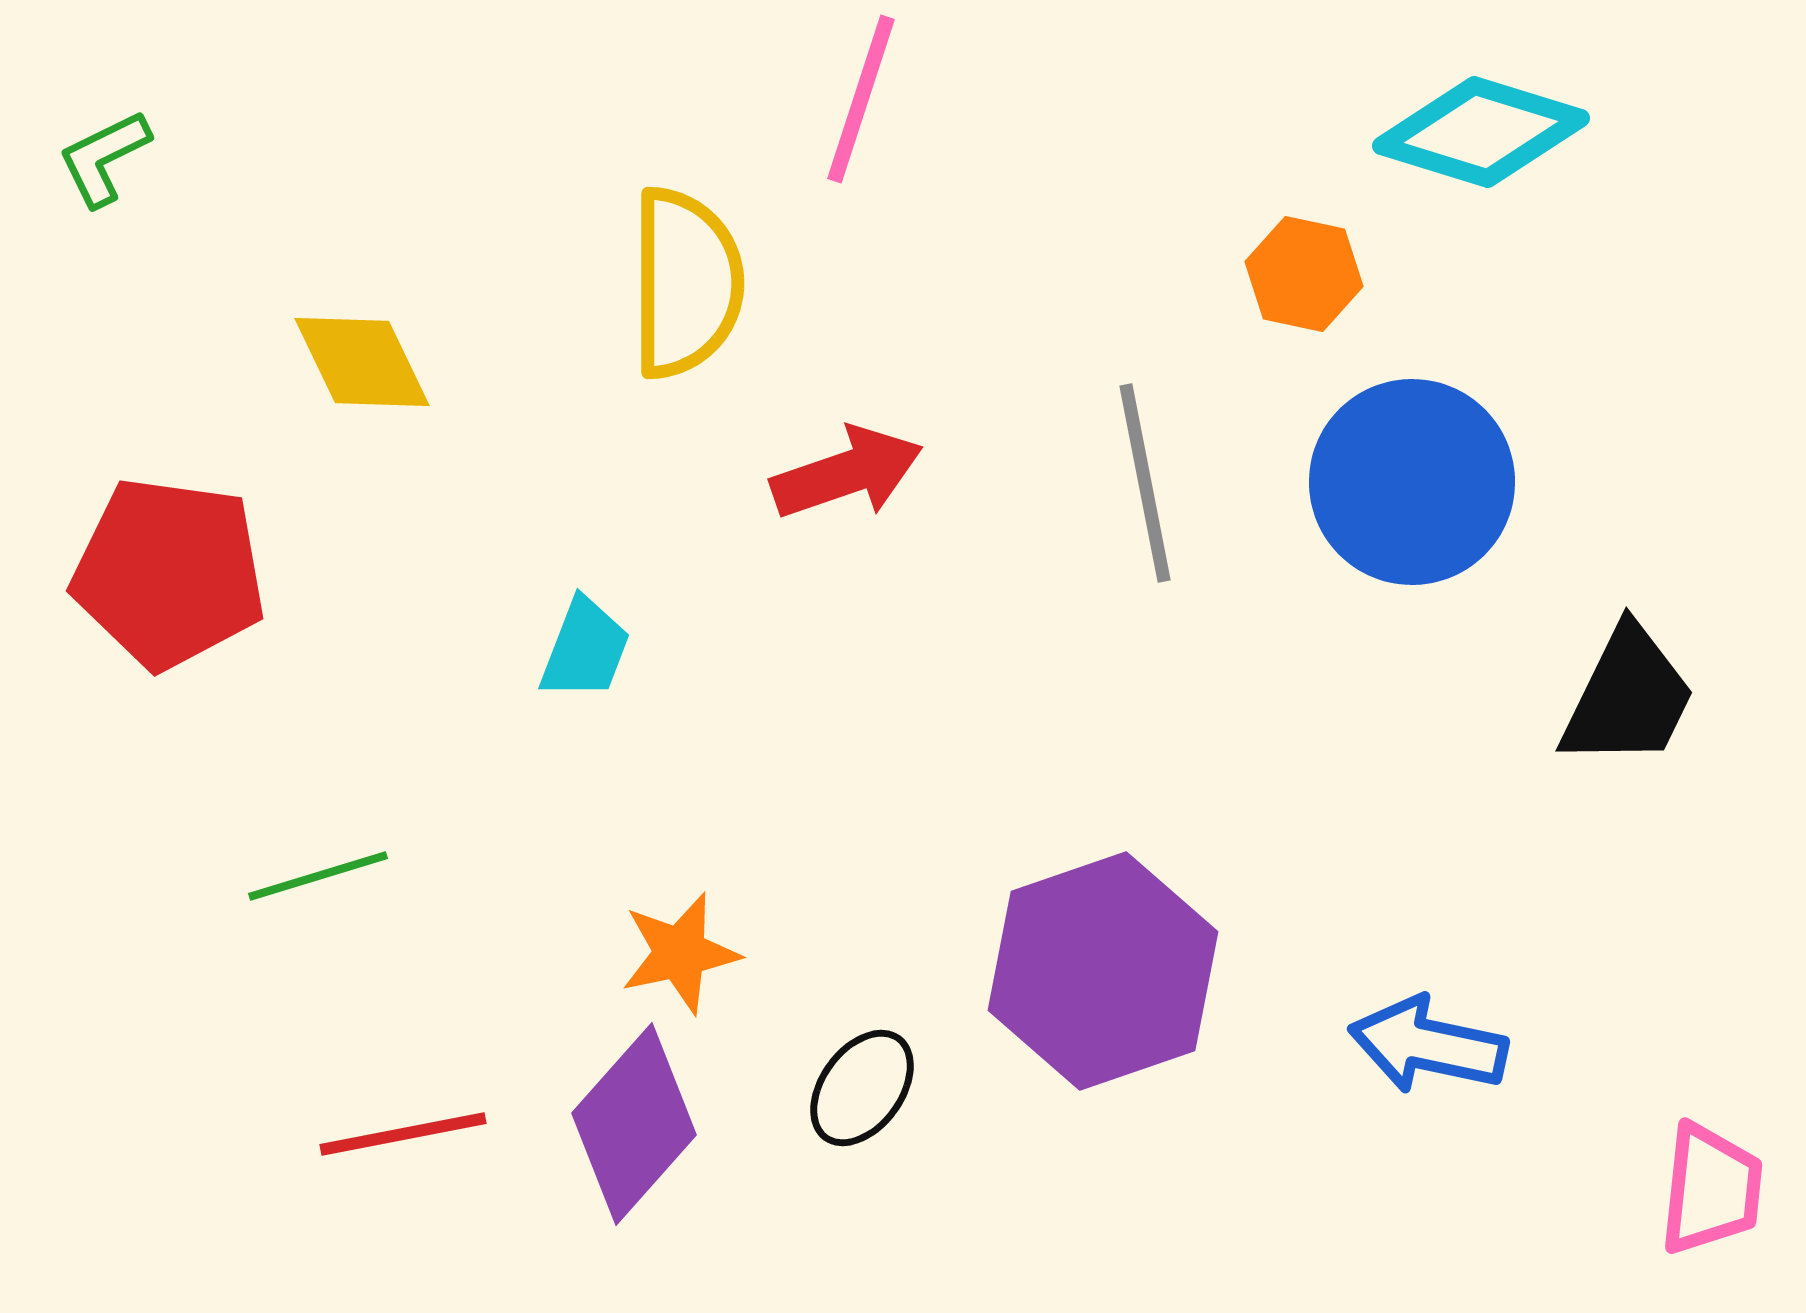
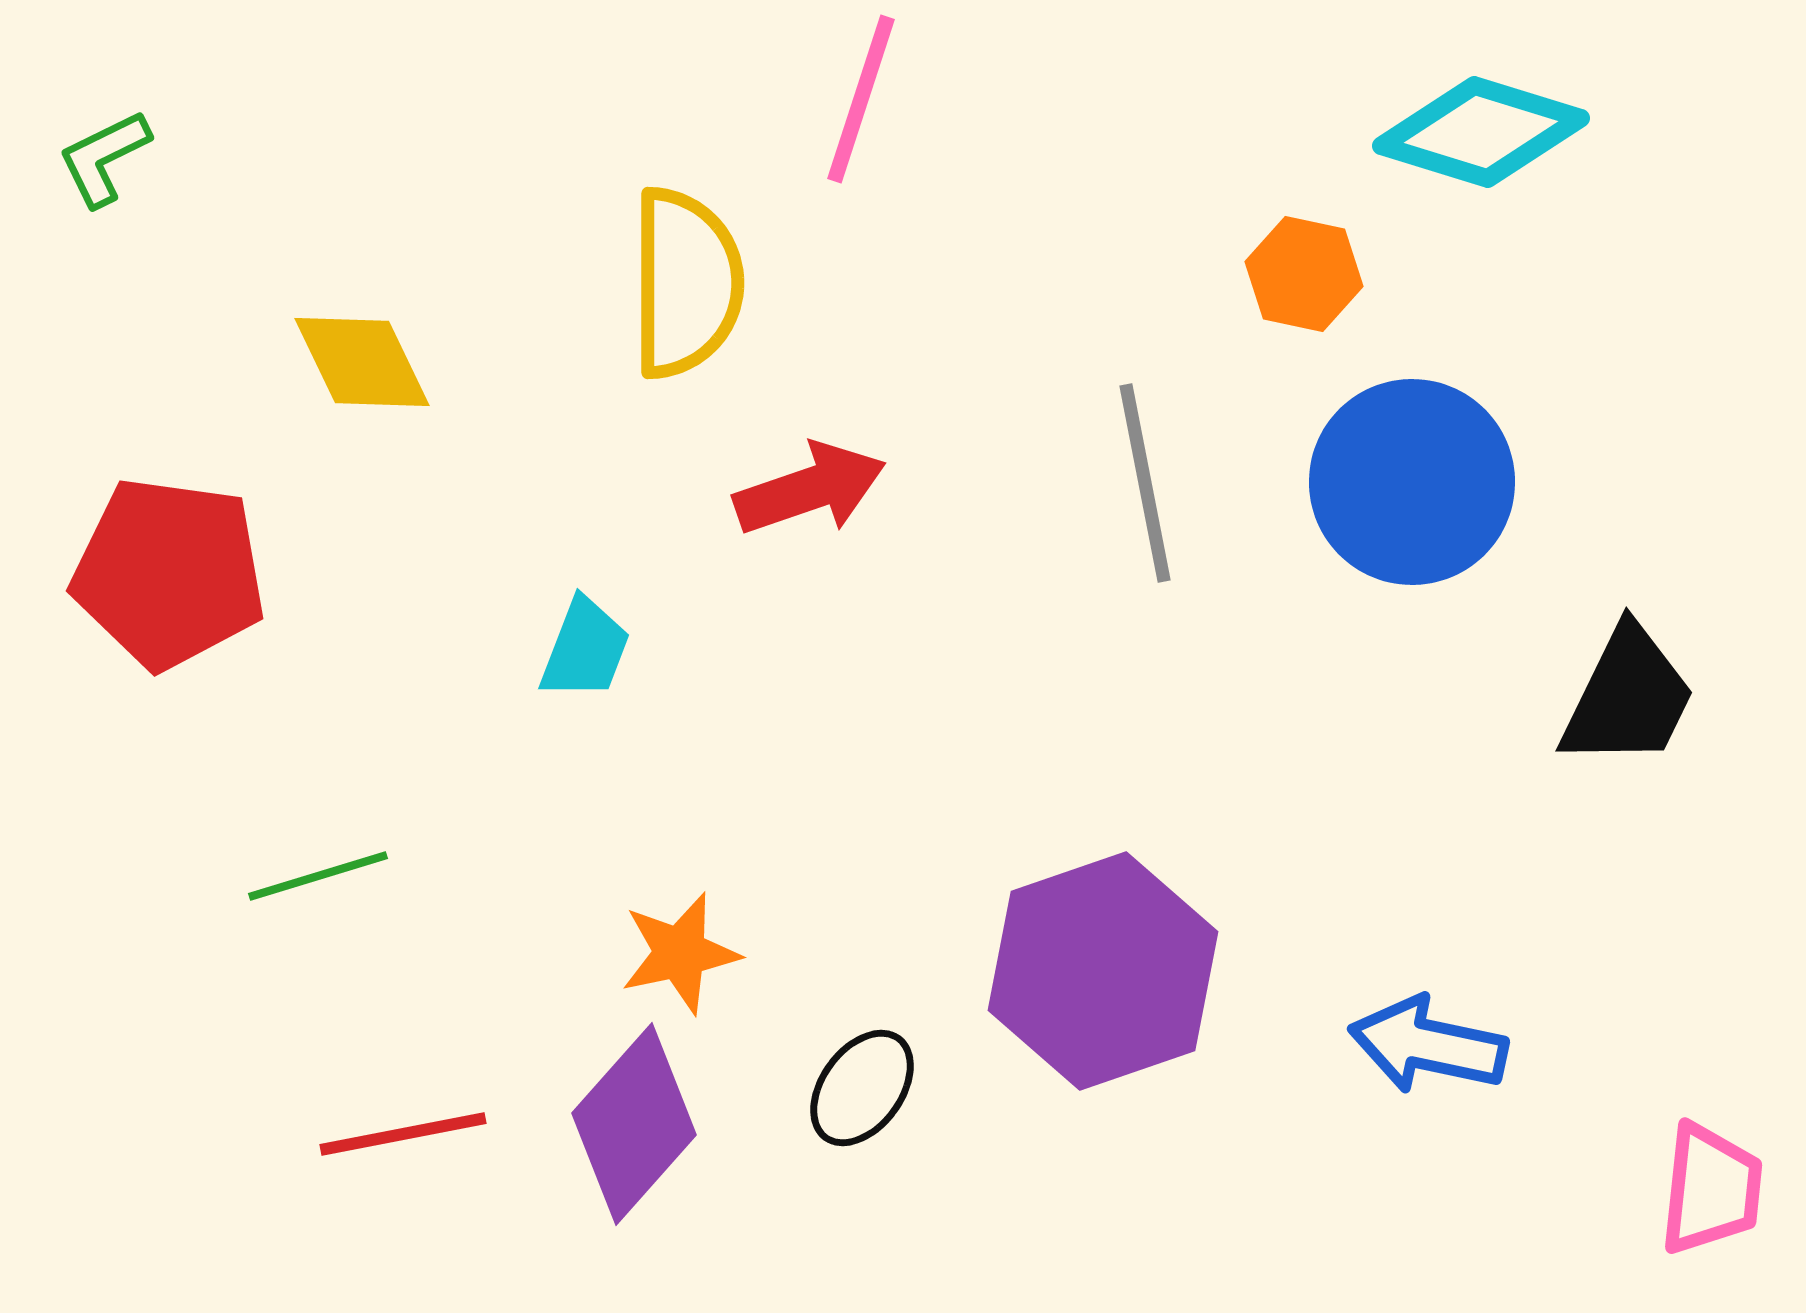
red arrow: moved 37 px left, 16 px down
